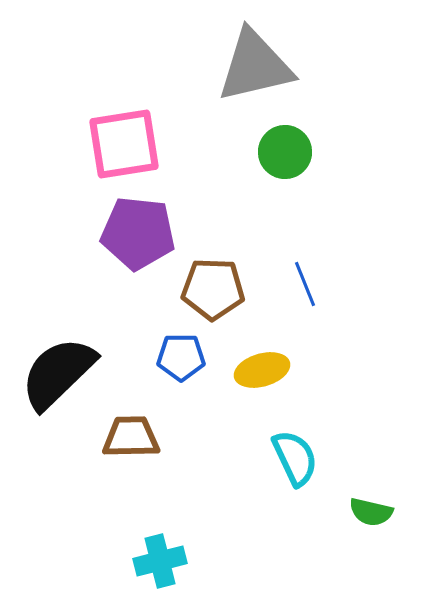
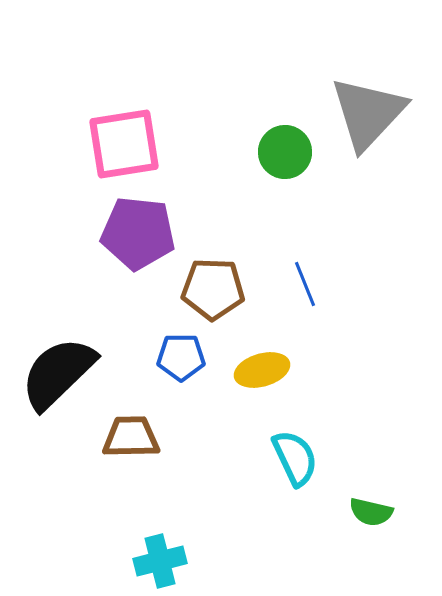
gray triangle: moved 113 px right, 47 px down; rotated 34 degrees counterclockwise
